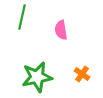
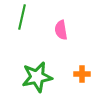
orange cross: rotated 35 degrees counterclockwise
